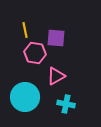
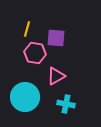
yellow line: moved 2 px right, 1 px up; rotated 28 degrees clockwise
